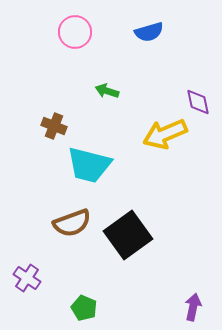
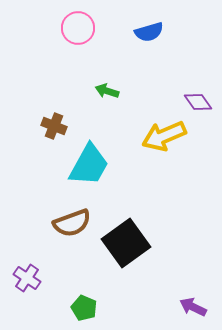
pink circle: moved 3 px right, 4 px up
purple diamond: rotated 24 degrees counterclockwise
yellow arrow: moved 1 px left, 2 px down
cyan trapezoid: rotated 75 degrees counterclockwise
black square: moved 2 px left, 8 px down
purple arrow: rotated 76 degrees counterclockwise
